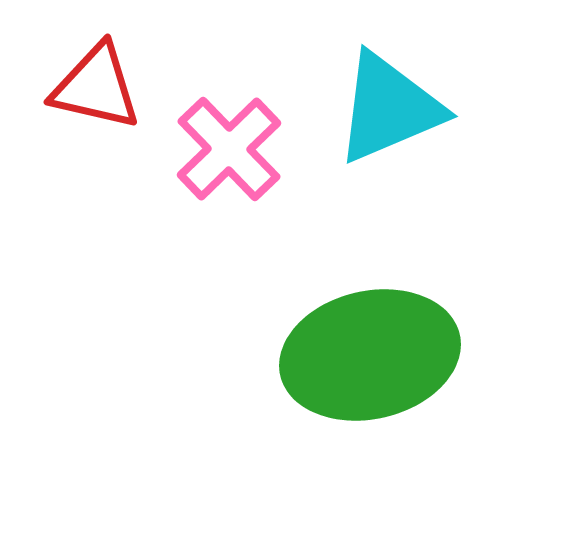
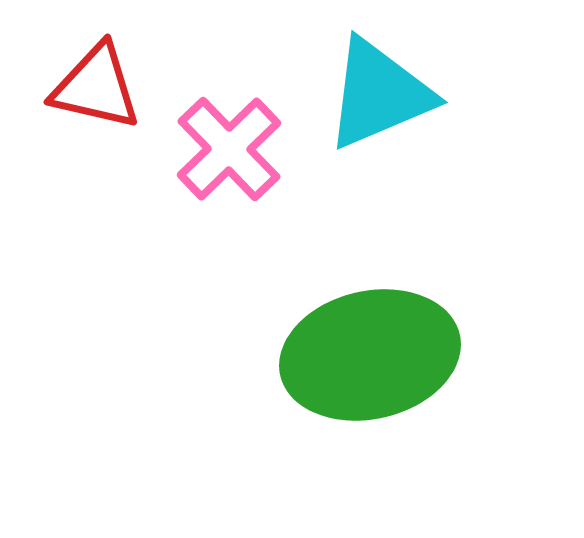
cyan triangle: moved 10 px left, 14 px up
